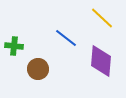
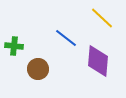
purple diamond: moved 3 px left
